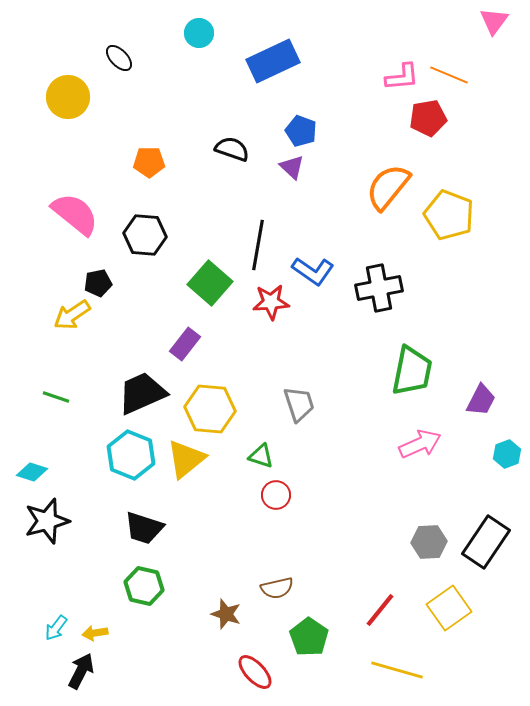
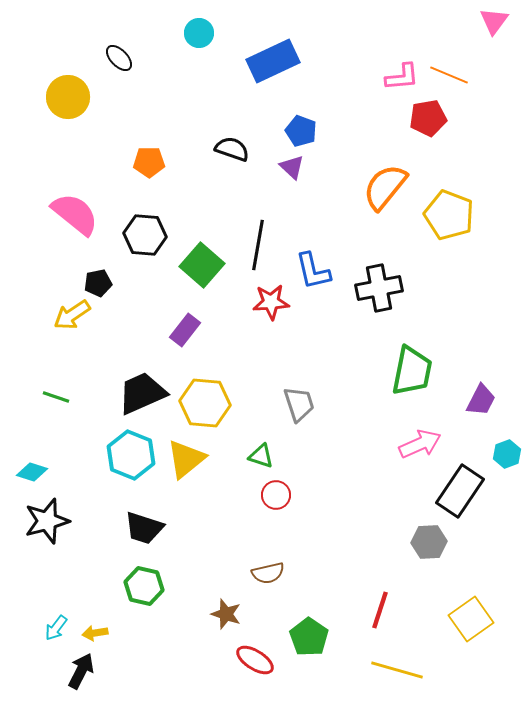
orange semicircle at (388, 187): moved 3 px left
blue L-shape at (313, 271): rotated 42 degrees clockwise
green square at (210, 283): moved 8 px left, 18 px up
purple rectangle at (185, 344): moved 14 px up
yellow hexagon at (210, 409): moved 5 px left, 6 px up
black rectangle at (486, 542): moved 26 px left, 51 px up
brown semicircle at (277, 588): moved 9 px left, 15 px up
yellow square at (449, 608): moved 22 px right, 11 px down
red line at (380, 610): rotated 21 degrees counterclockwise
red ellipse at (255, 672): moved 12 px up; rotated 15 degrees counterclockwise
